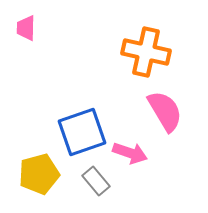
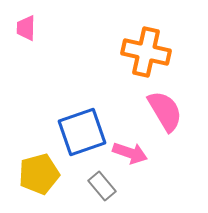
gray rectangle: moved 6 px right, 5 px down
